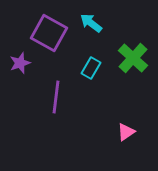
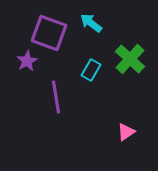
purple square: rotated 9 degrees counterclockwise
green cross: moved 3 px left, 1 px down
purple star: moved 7 px right, 2 px up; rotated 10 degrees counterclockwise
cyan rectangle: moved 2 px down
purple line: rotated 16 degrees counterclockwise
